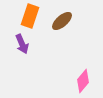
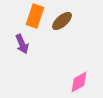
orange rectangle: moved 5 px right
pink diamond: moved 4 px left, 1 px down; rotated 20 degrees clockwise
